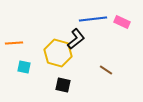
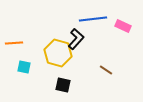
pink rectangle: moved 1 px right, 4 px down
black L-shape: rotated 10 degrees counterclockwise
